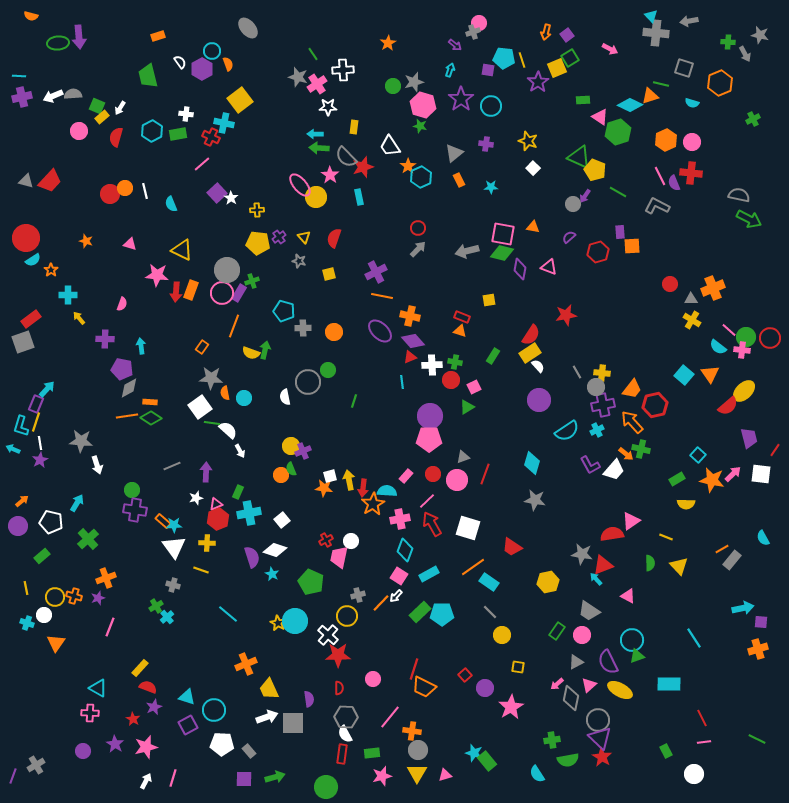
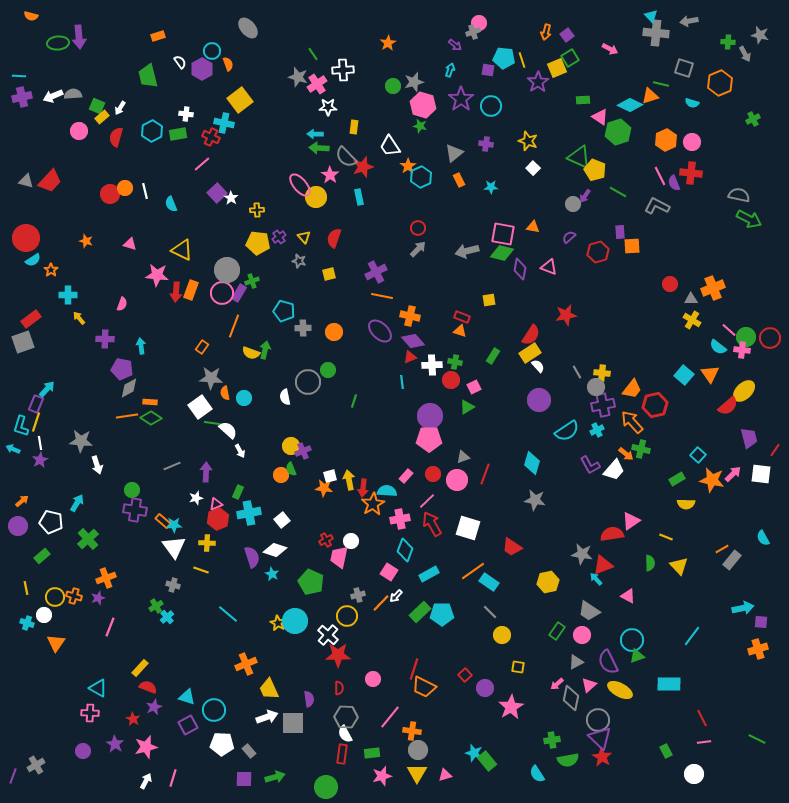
orange line at (473, 567): moved 4 px down
pink square at (399, 576): moved 10 px left, 4 px up
cyan line at (694, 638): moved 2 px left, 2 px up; rotated 70 degrees clockwise
